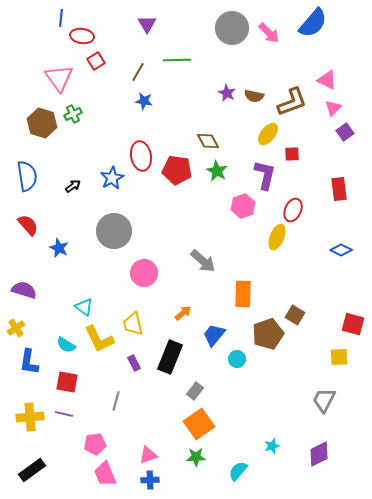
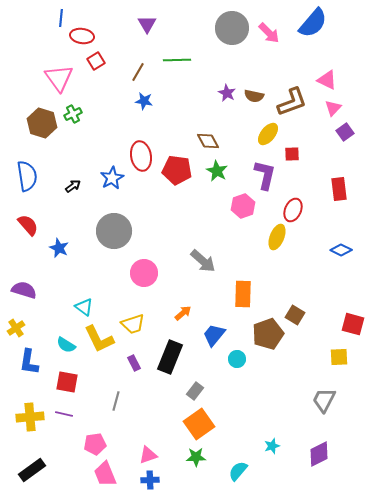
yellow trapezoid at (133, 324): rotated 95 degrees counterclockwise
